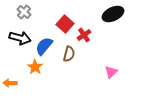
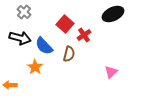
blue semicircle: rotated 84 degrees counterclockwise
orange arrow: moved 2 px down
